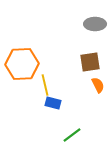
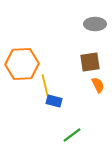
blue rectangle: moved 1 px right, 2 px up
